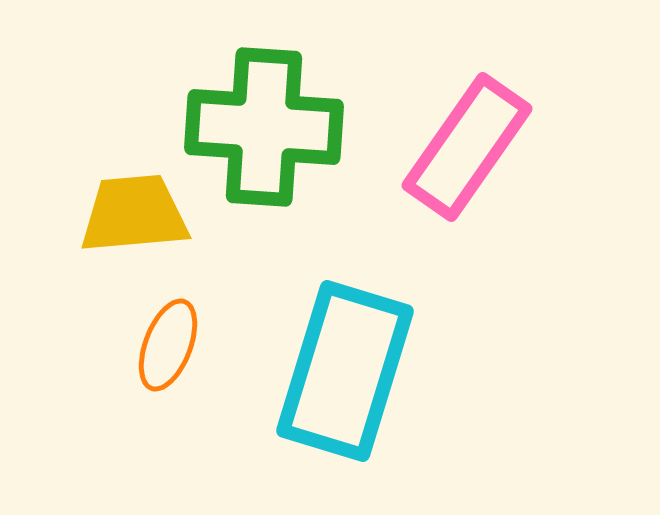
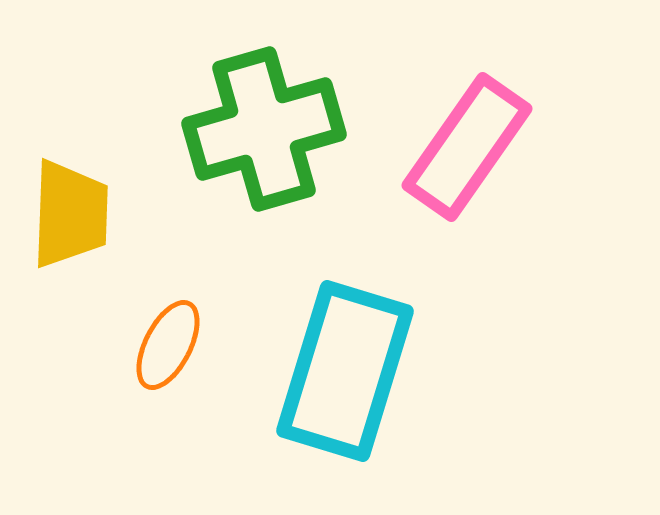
green cross: moved 2 px down; rotated 20 degrees counterclockwise
yellow trapezoid: moved 64 px left; rotated 97 degrees clockwise
orange ellipse: rotated 6 degrees clockwise
